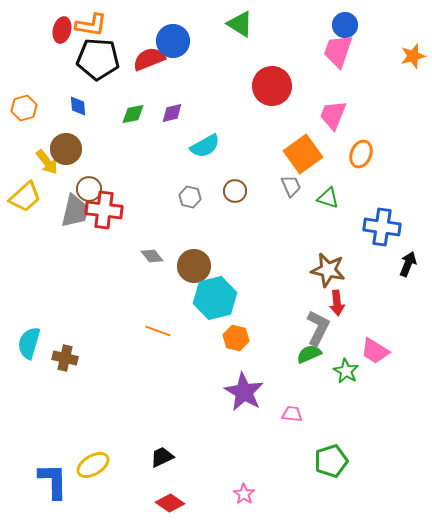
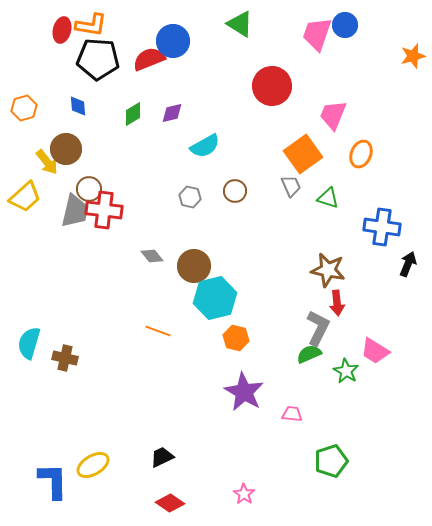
pink trapezoid at (338, 51): moved 21 px left, 17 px up
green diamond at (133, 114): rotated 20 degrees counterclockwise
